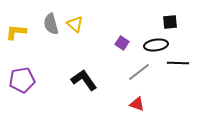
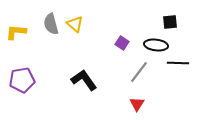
black ellipse: rotated 15 degrees clockwise
gray line: rotated 15 degrees counterclockwise
red triangle: rotated 42 degrees clockwise
